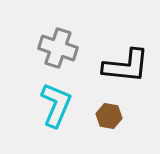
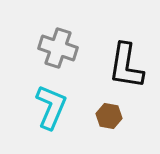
black L-shape: rotated 93 degrees clockwise
cyan L-shape: moved 5 px left, 2 px down
